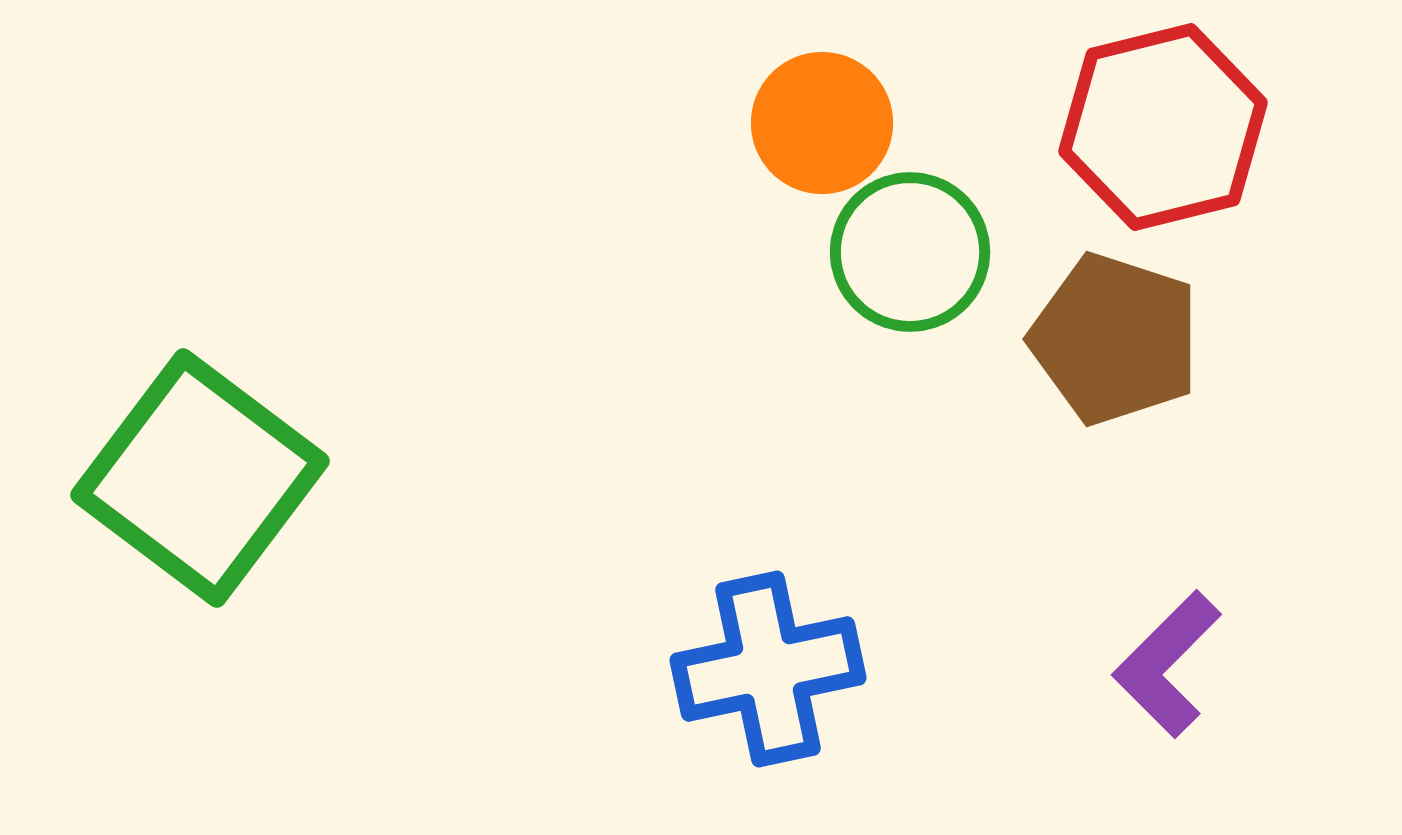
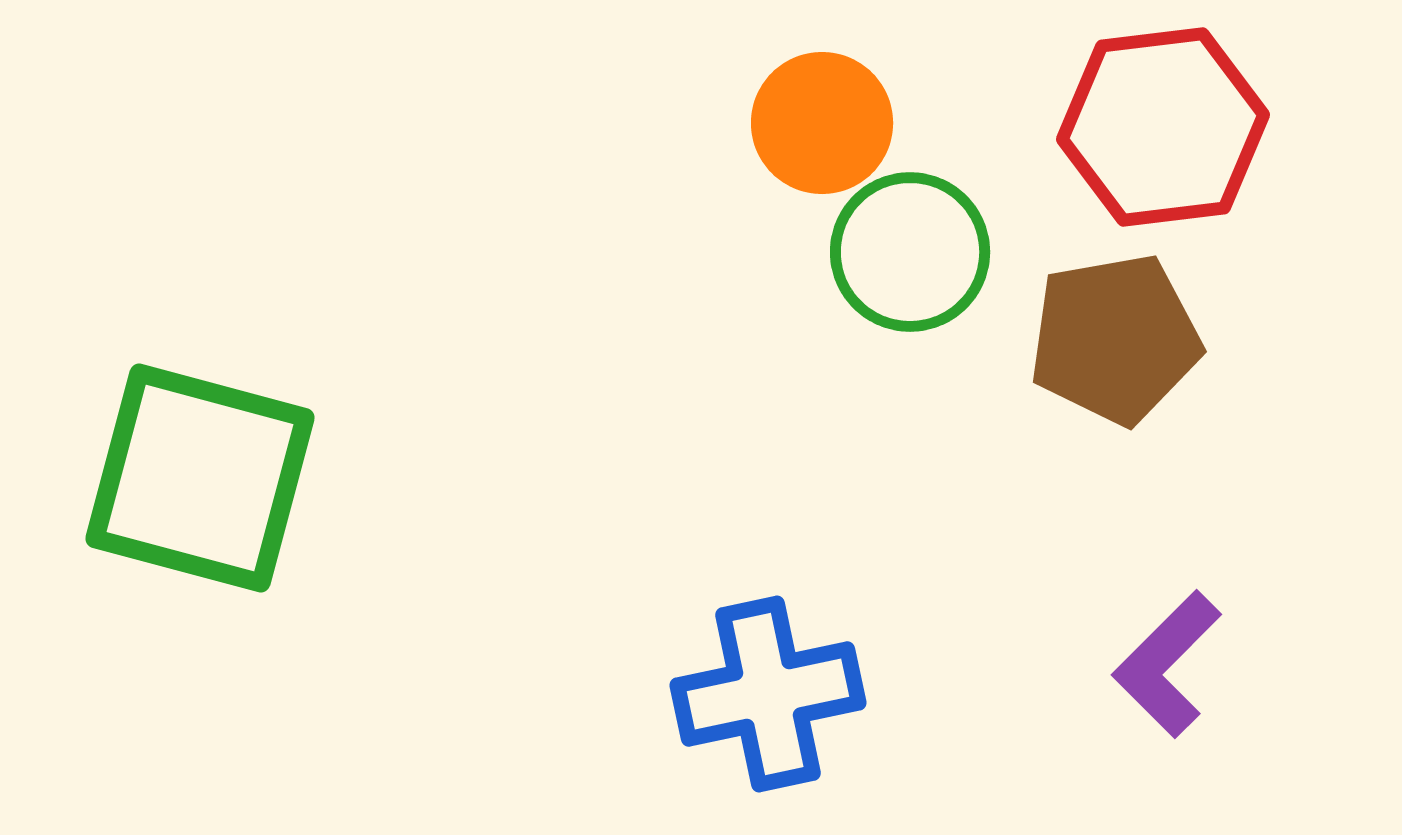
red hexagon: rotated 7 degrees clockwise
brown pentagon: rotated 28 degrees counterclockwise
green square: rotated 22 degrees counterclockwise
blue cross: moved 25 px down
